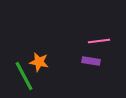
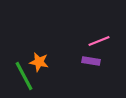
pink line: rotated 15 degrees counterclockwise
